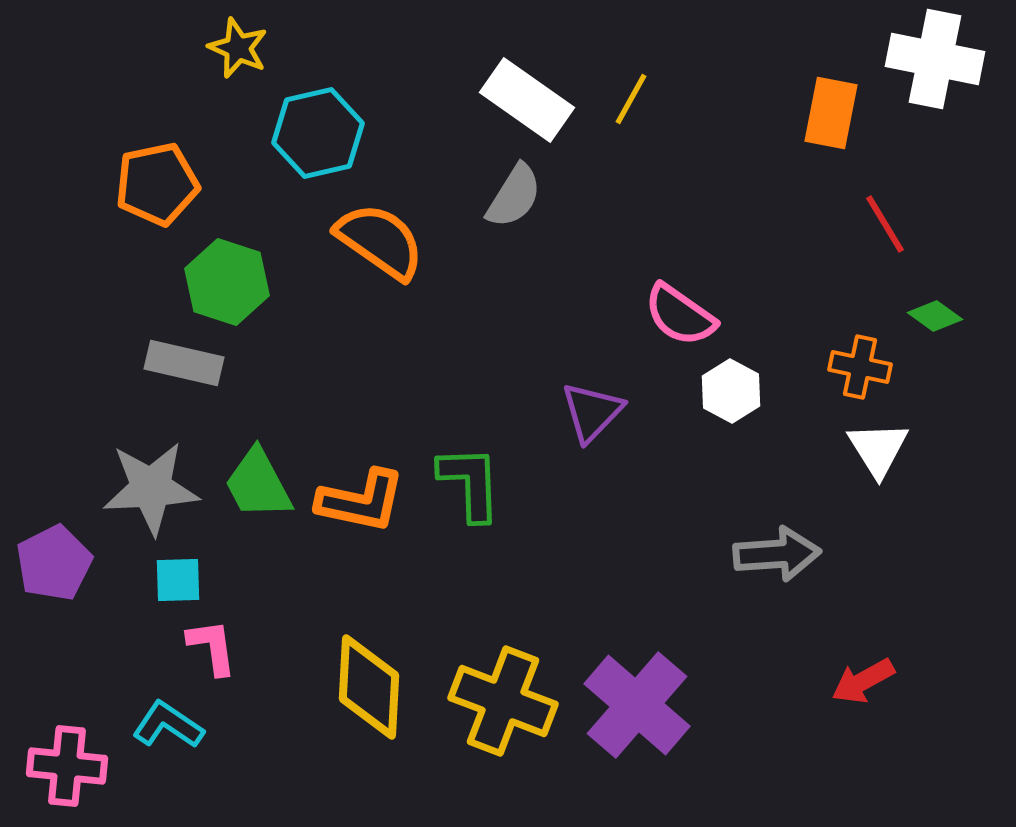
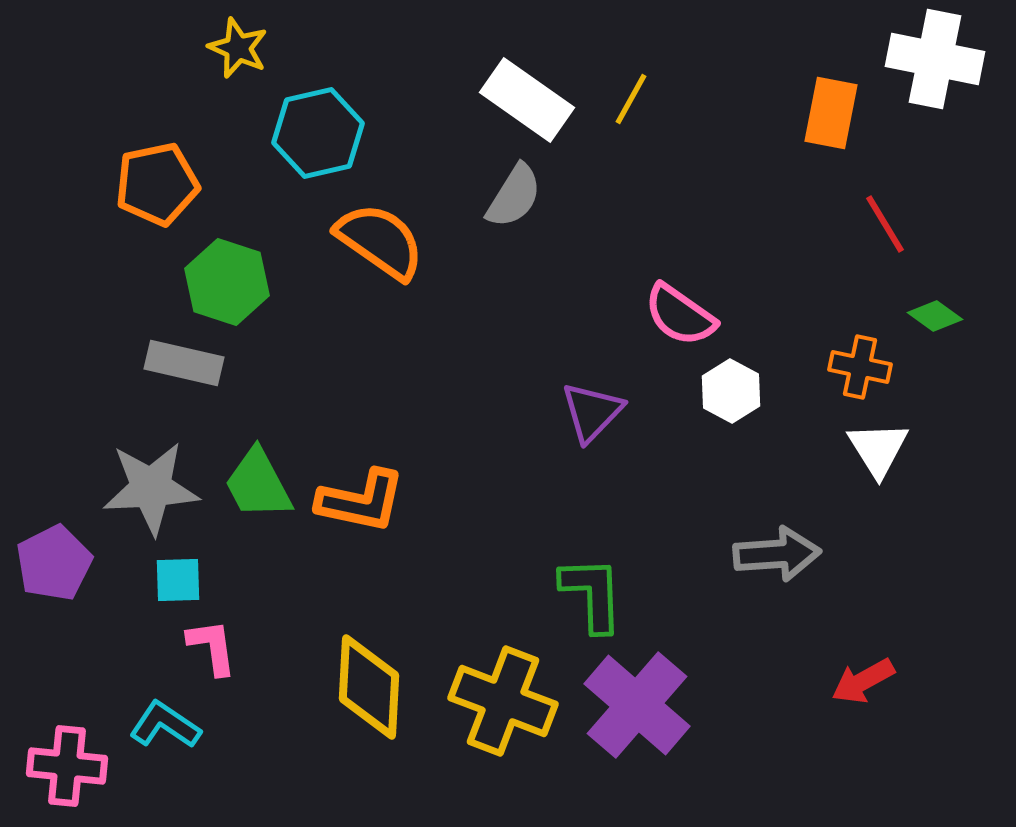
green L-shape: moved 122 px right, 111 px down
cyan L-shape: moved 3 px left
